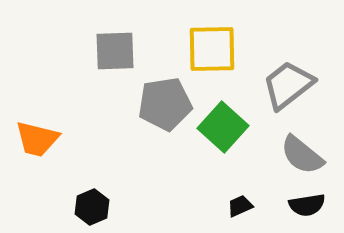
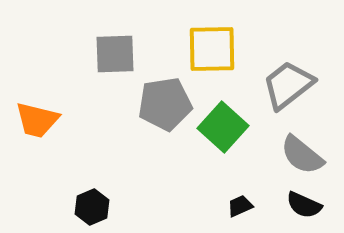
gray square: moved 3 px down
orange trapezoid: moved 19 px up
black semicircle: moved 3 px left; rotated 33 degrees clockwise
